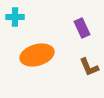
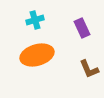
cyan cross: moved 20 px right, 3 px down; rotated 18 degrees counterclockwise
brown L-shape: moved 2 px down
